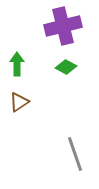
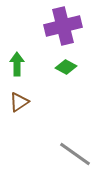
gray line: rotated 36 degrees counterclockwise
